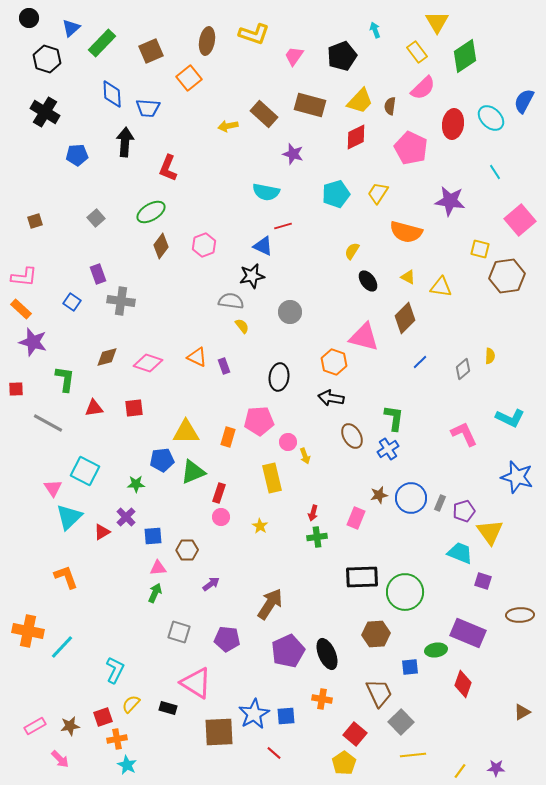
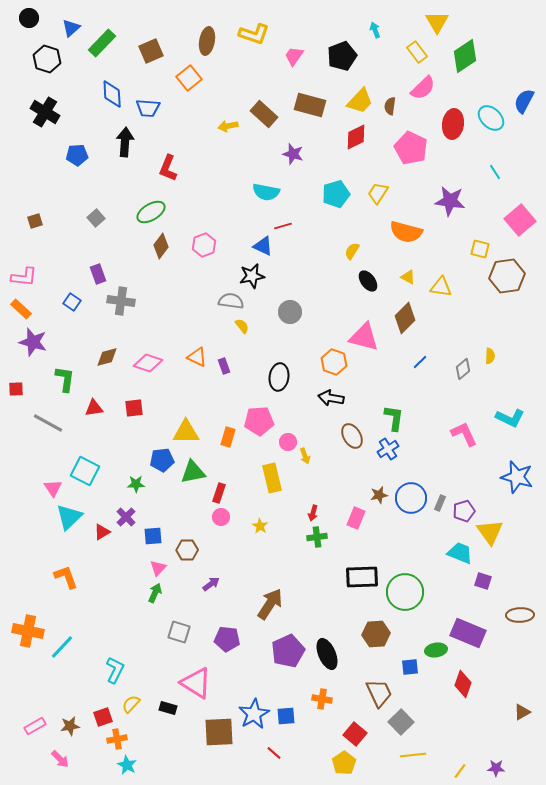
green triangle at (193, 472): rotated 12 degrees clockwise
pink triangle at (158, 568): rotated 42 degrees counterclockwise
